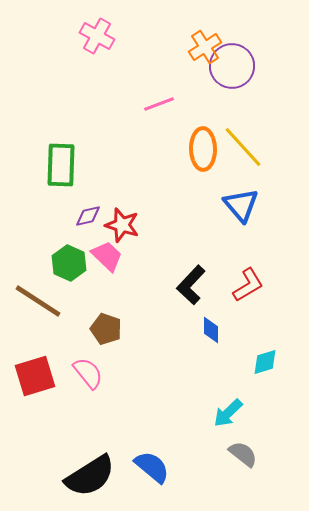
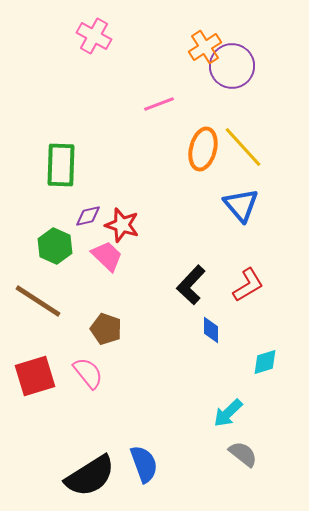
pink cross: moved 3 px left
orange ellipse: rotated 15 degrees clockwise
green hexagon: moved 14 px left, 17 px up
blue semicircle: moved 8 px left, 3 px up; rotated 30 degrees clockwise
